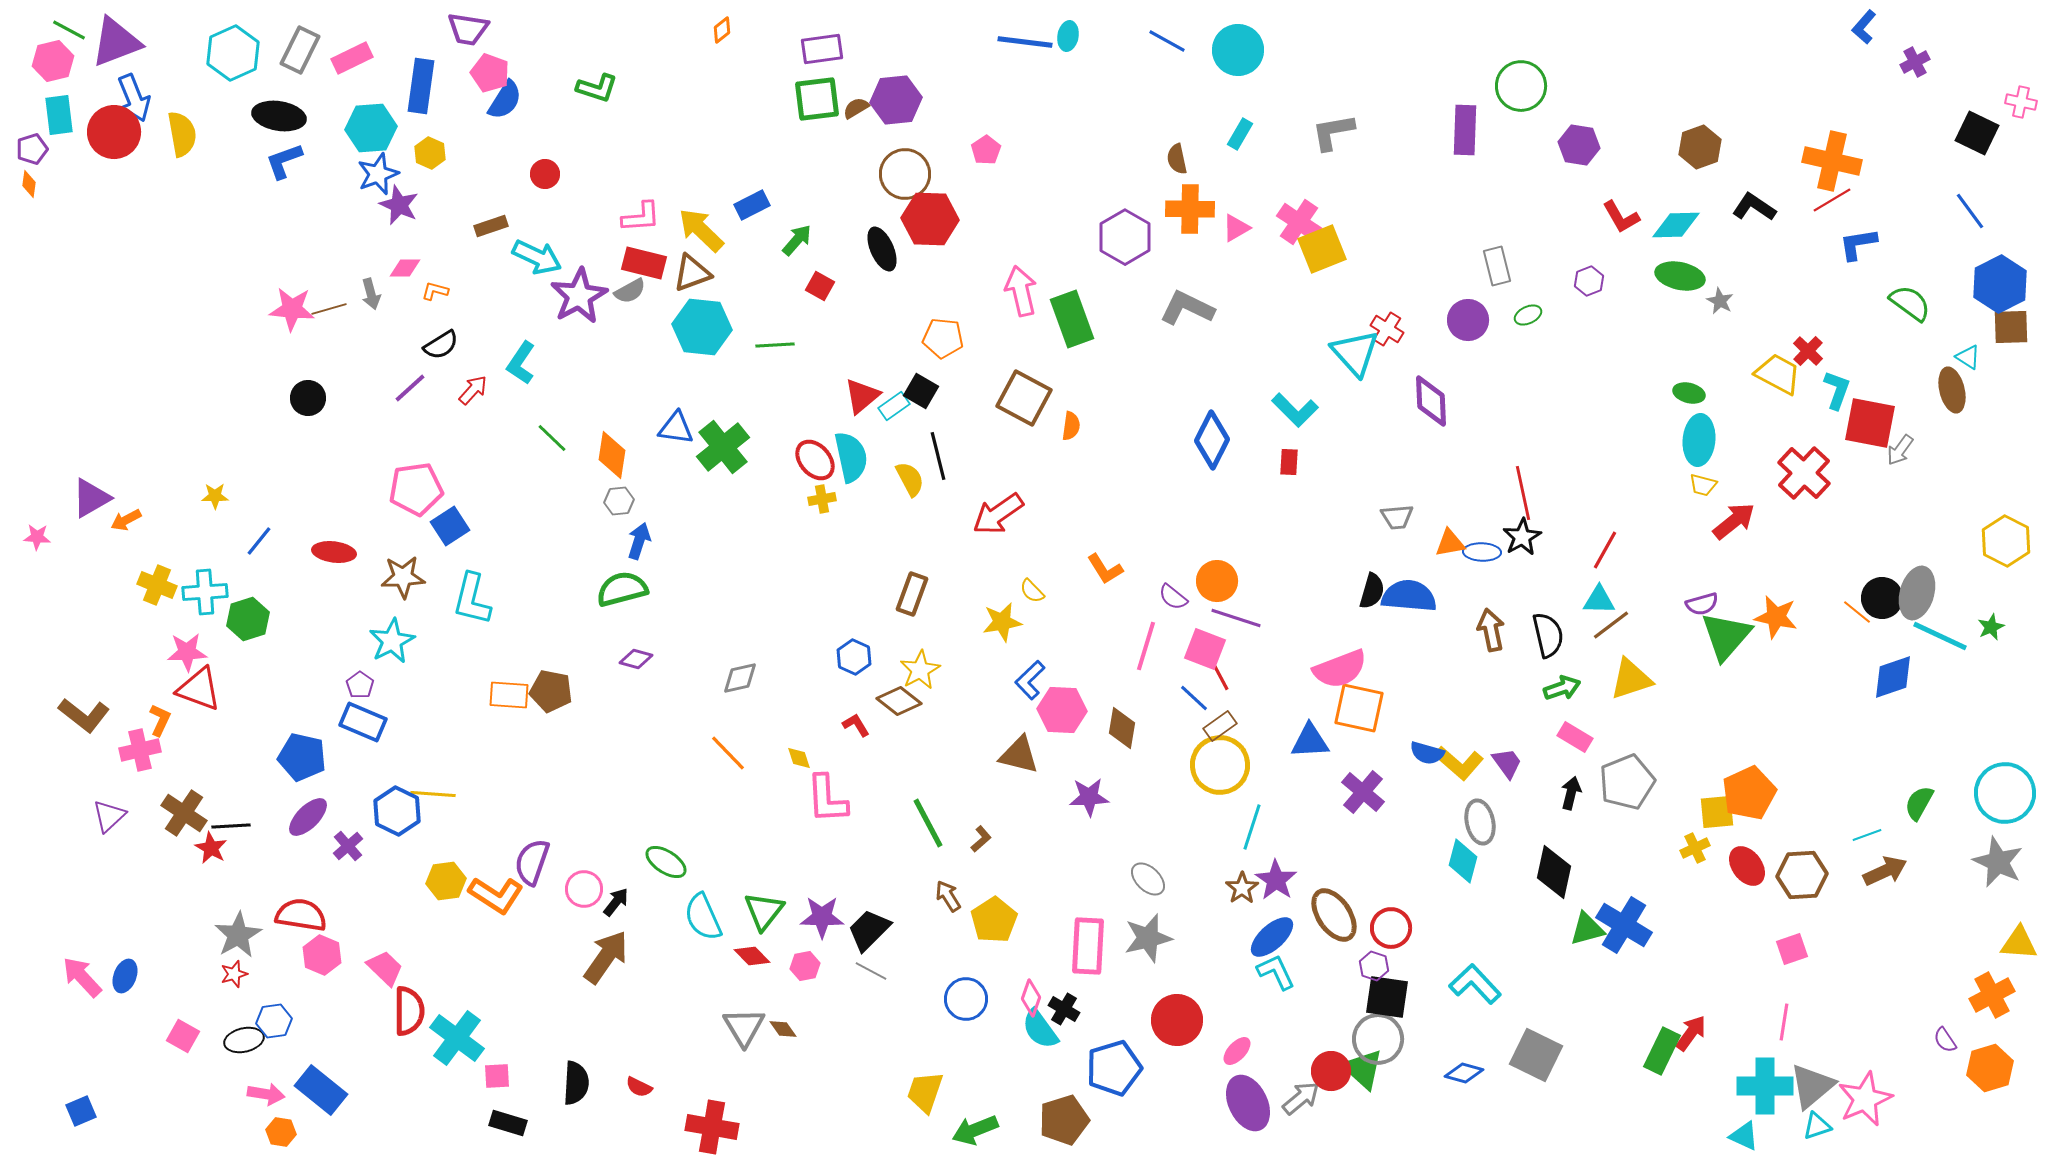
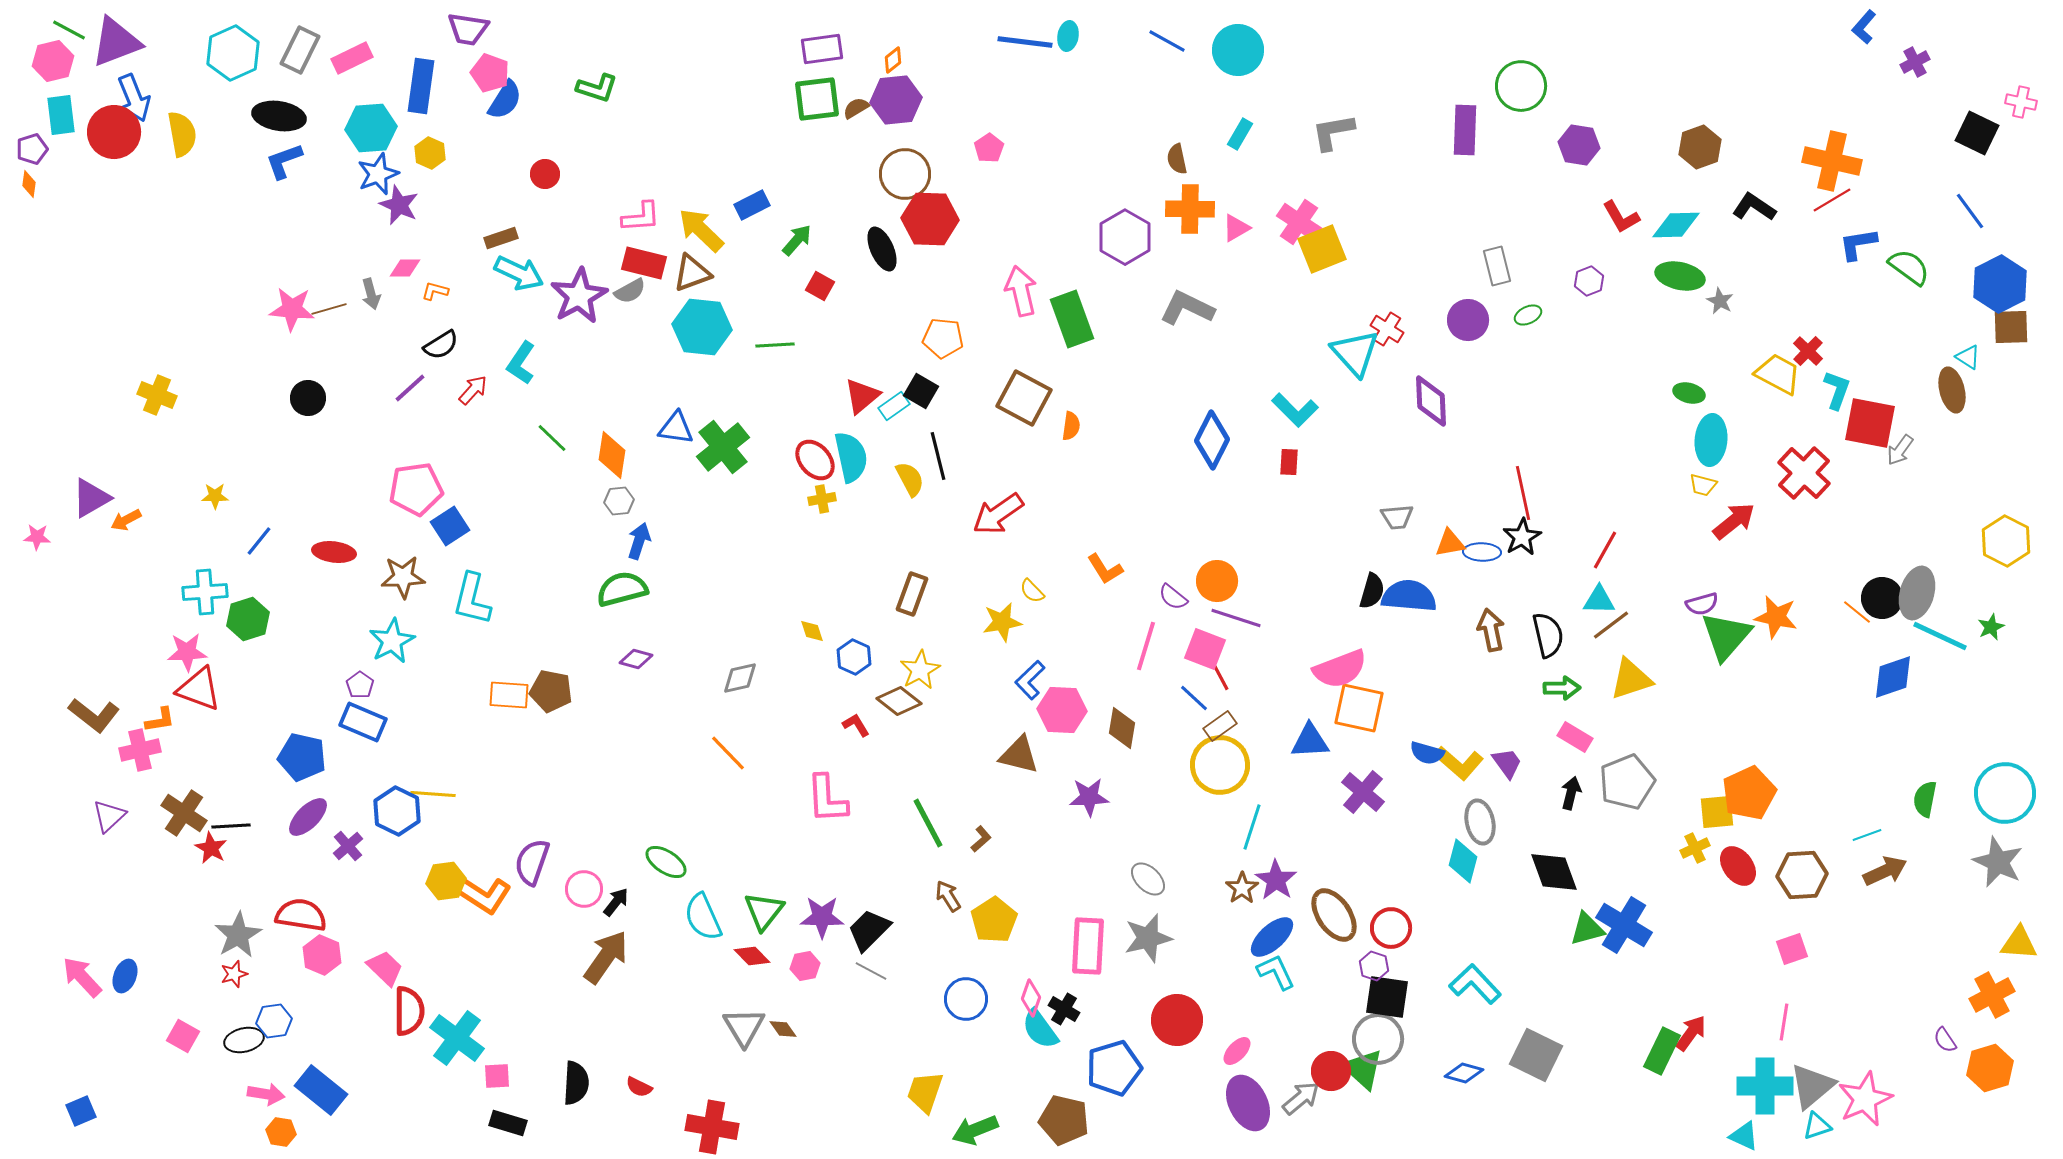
orange diamond at (722, 30): moved 171 px right, 30 px down
cyan rectangle at (59, 115): moved 2 px right
pink pentagon at (986, 150): moved 3 px right, 2 px up
brown rectangle at (491, 226): moved 10 px right, 12 px down
cyan arrow at (537, 257): moved 18 px left, 16 px down
green semicircle at (1910, 303): moved 1 px left, 36 px up
cyan ellipse at (1699, 440): moved 12 px right
yellow cross at (157, 585): moved 190 px up
green arrow at (1562, 688): rotated 18 degrees clockwise
brown L-shape at (84, 715): moved 10 px right
orange L-shape at (160, 720): rotated 56 degrees clockwise
yellow diamond at (799, 758): moved 13 px right, 127 px up
green semicircle at (1919, 803): moved 6 px right, 4 px up; rotated 18 degrees counterclockwise
red ellipse at (1747, 866): moved 9 px left
black diamond at (1554, 872): rotated 32 degrees counterclockwise
orange L-shape at (496, 895): moved 12 px left
brown pentagon at (1064, 1120): rotated 30 degrees clockwise
